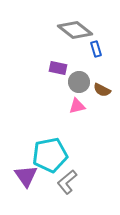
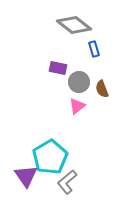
gray diamond: moved 1 px left, 5 px up
blue rectangle: moved 2 px left
brown semicircle: moved 1 px up; rotated 42 degrees clockwise
pink triangle: rotated 24 degrees counterclockwise
cyan pentagon: moved 2 px down; rotated 20 degrees counterclockwise
